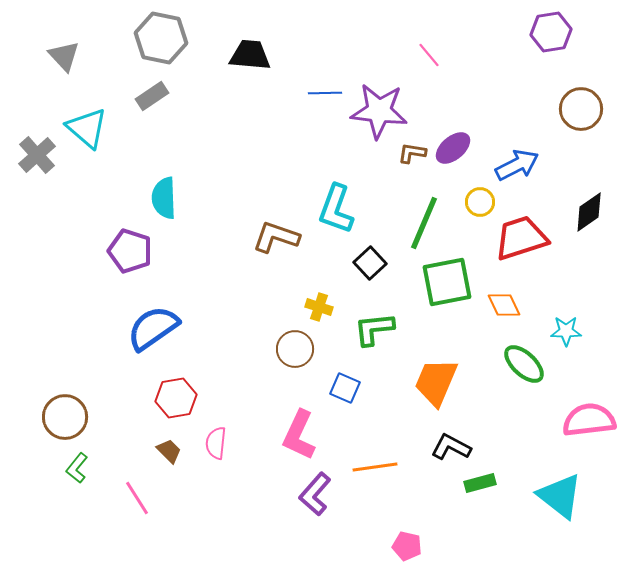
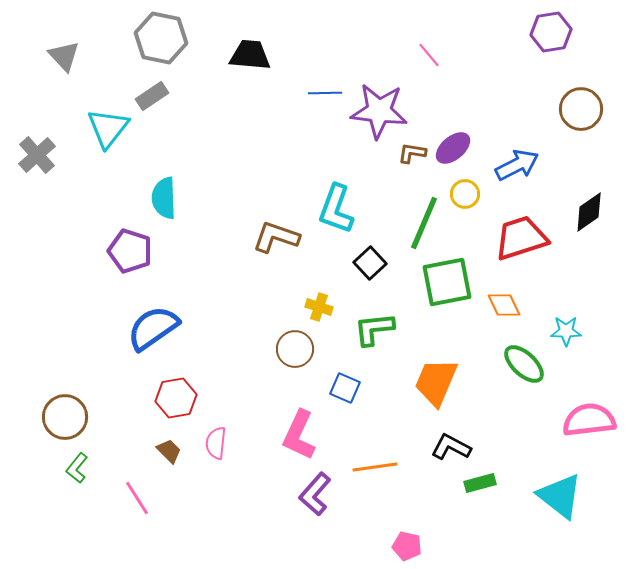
cyan triangle at (87, 128): moved 21 px right; rotated 27 degrees clockwise
yellow circle at (480, 202): moved 15 px left, 8 px up
